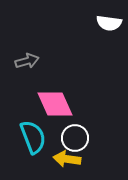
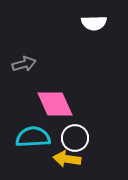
white semicircle: moved 15 px left; rotated 10 degrees counterclockwise
gray arrow: moved 3 px left, 3 px down
cyan semicircle: rotated 72 degrees counterclockwise
